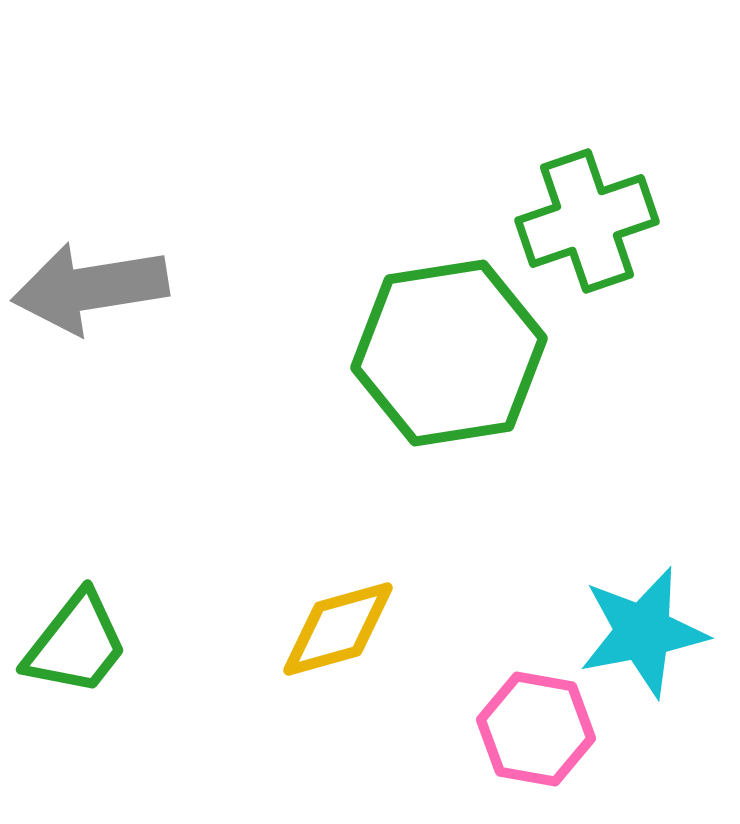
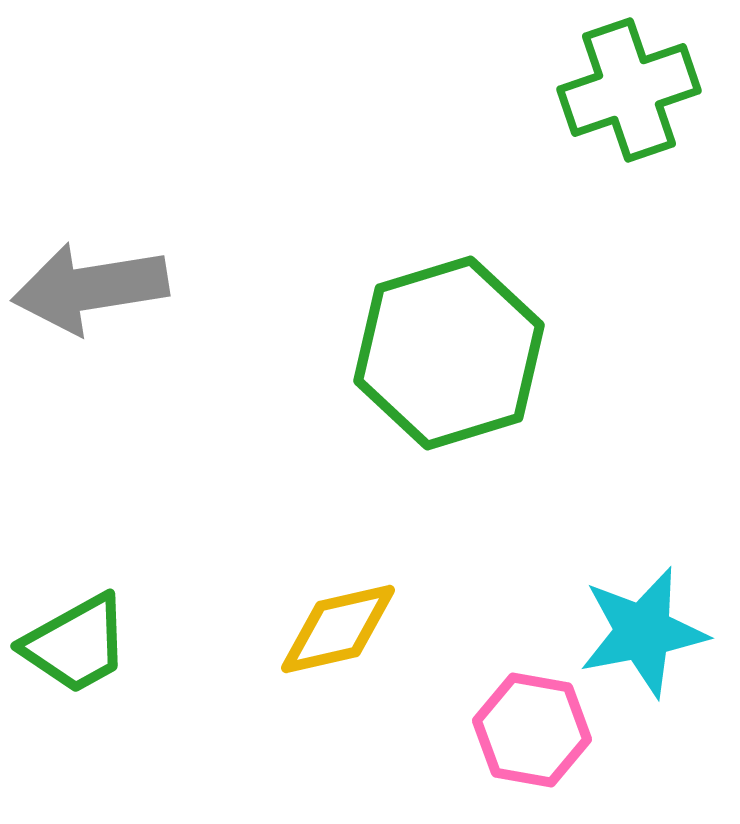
green cross: moved 42 px right, 131 px up
green hexagon: rotated 8 degrees counterclockwise
yellow diamond: rotated 3 degrees clockwise
green trapezoid: rotated 23 degrees clockwise
pink hexagon: moved 4 px left, 1 px down
